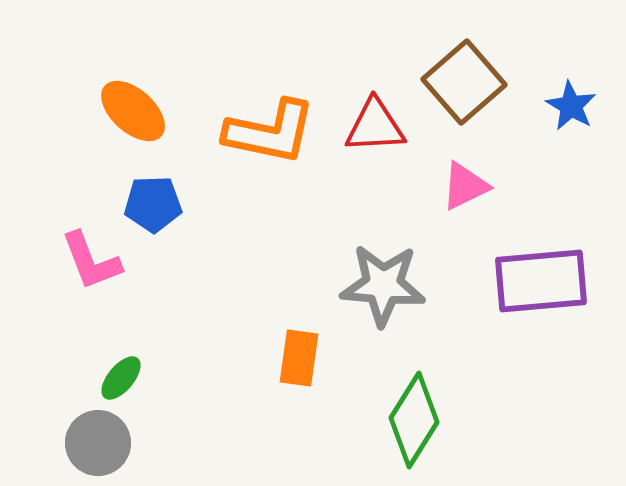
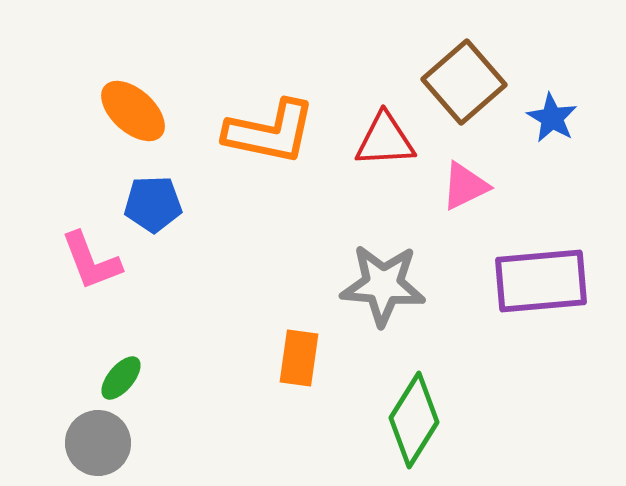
blue star: moved 19 px left, 12 px down
red triangle: moved 10 px right, 14 px down
